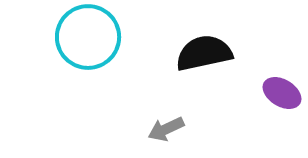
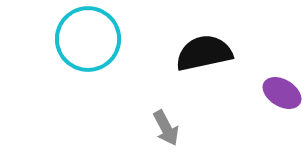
cyan circle: moved 2 px down
gray arrow: moved 1 px up; rotated 93 degrees counterclockwise
